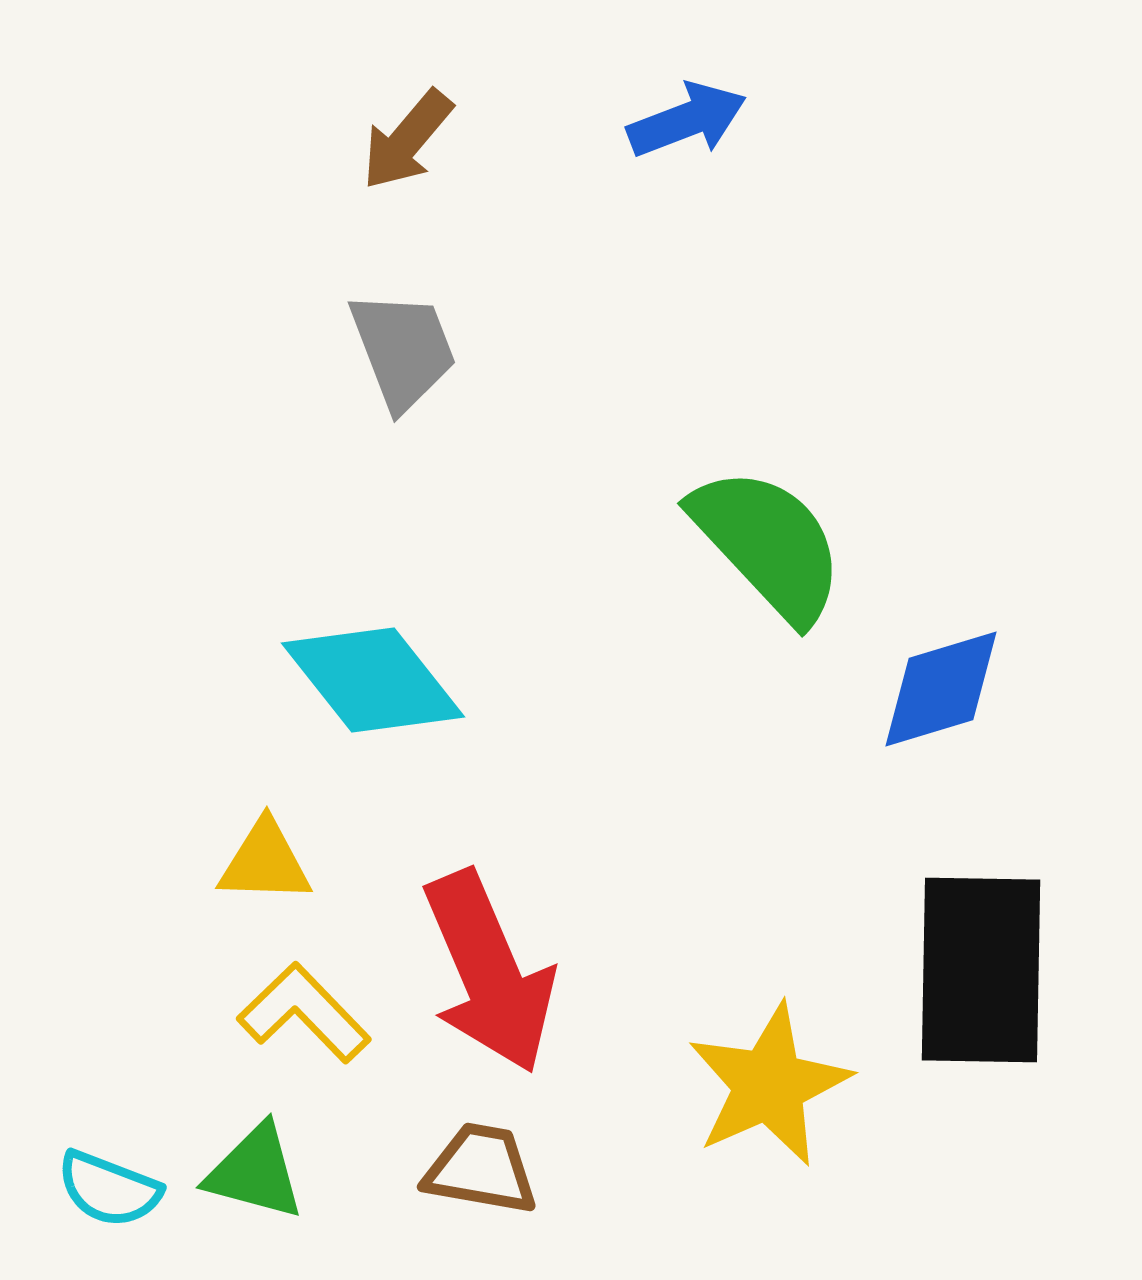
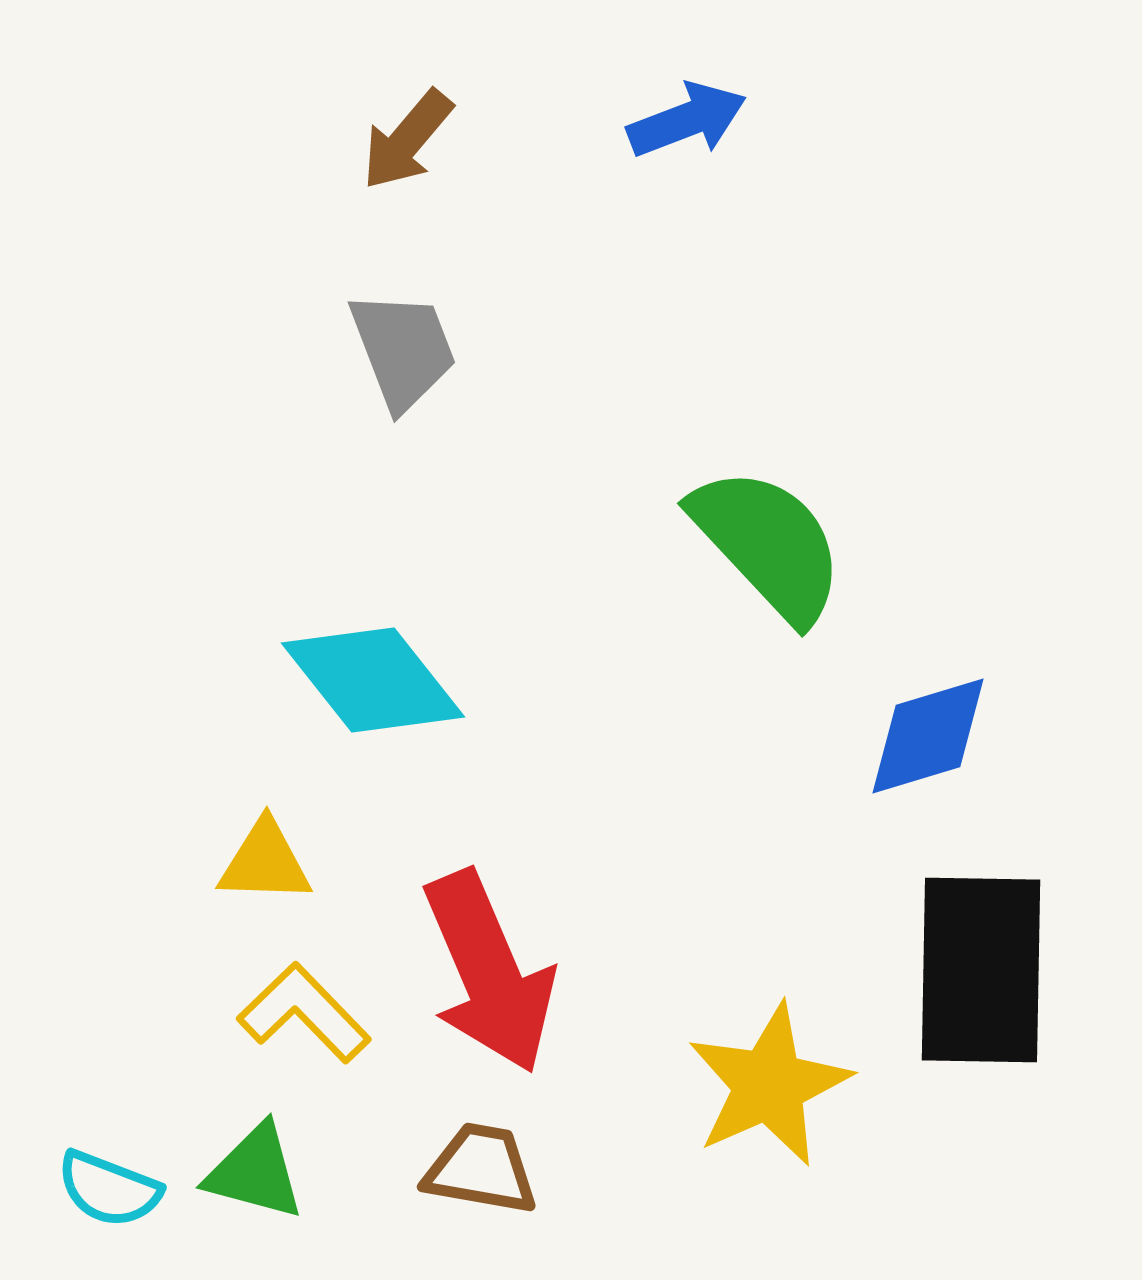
blue diamond: moved 13 px left, 47 px down
